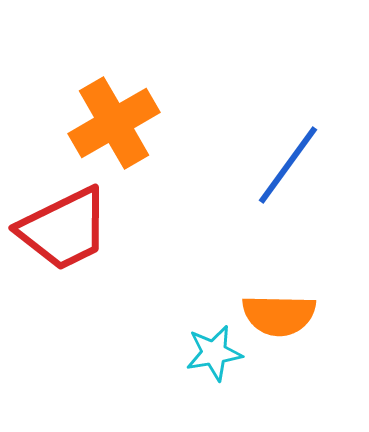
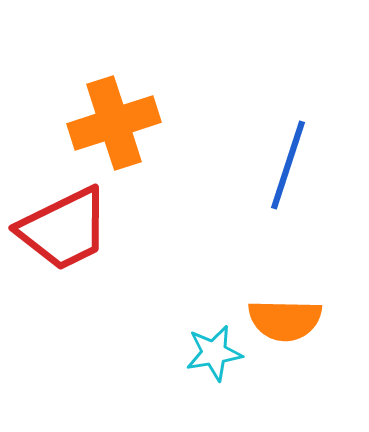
orange cross: rotated 12 degrees clockwise
blue line: rotated 18 degrees counterclockwise
orange semicircle: moved 6 px right, 5 px down
